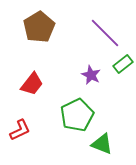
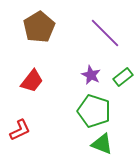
green rectangle: moved 13 px down
red trapezoid: moved 3 px up
green pentagon: moved 17 px right, 4 px up; rotated 28 degrees counterclockwise
